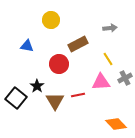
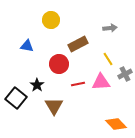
gray cross: moved 4 px up
black star: moved 1 px up
red line: moved 11 px up
brown triangle: moved 1 px left, 5 px down
